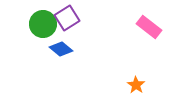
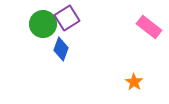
blue diamond: rotated 70 degrees clockwise
orange star: moved 2 px left, 3 px up
